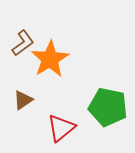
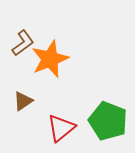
orange star: rotated 9 degrees clockwise
brown triangle: moved 1 px down
green pentagon: moved 14 px down; rotated 9 degrees clockwise
